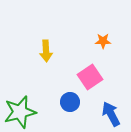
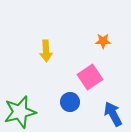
blue arrow: moved 2 px right
